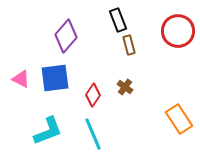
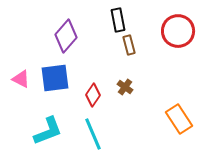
black rectangle: rotated 10 degrees clockwise
